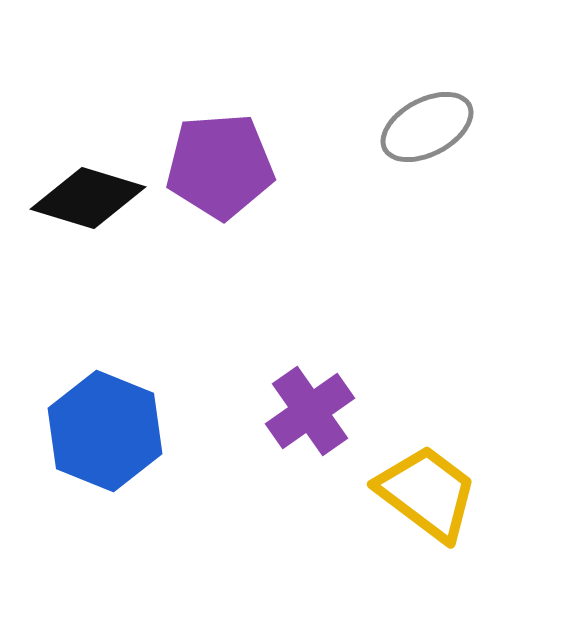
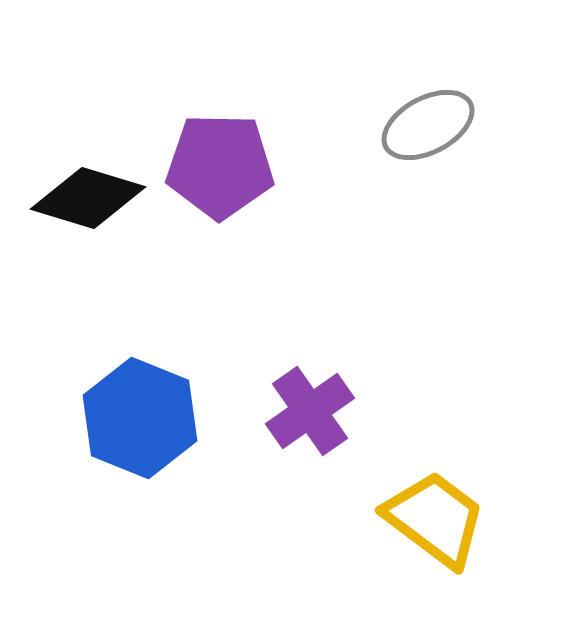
gray ellipse: moved 1 px right, 2 px up
purple pentagon: rotated 5 degrees clockwise
blue hexagon: moved 35 px right, 13 px up
yellow trapezoid: moved 8 px right, 26 px down
